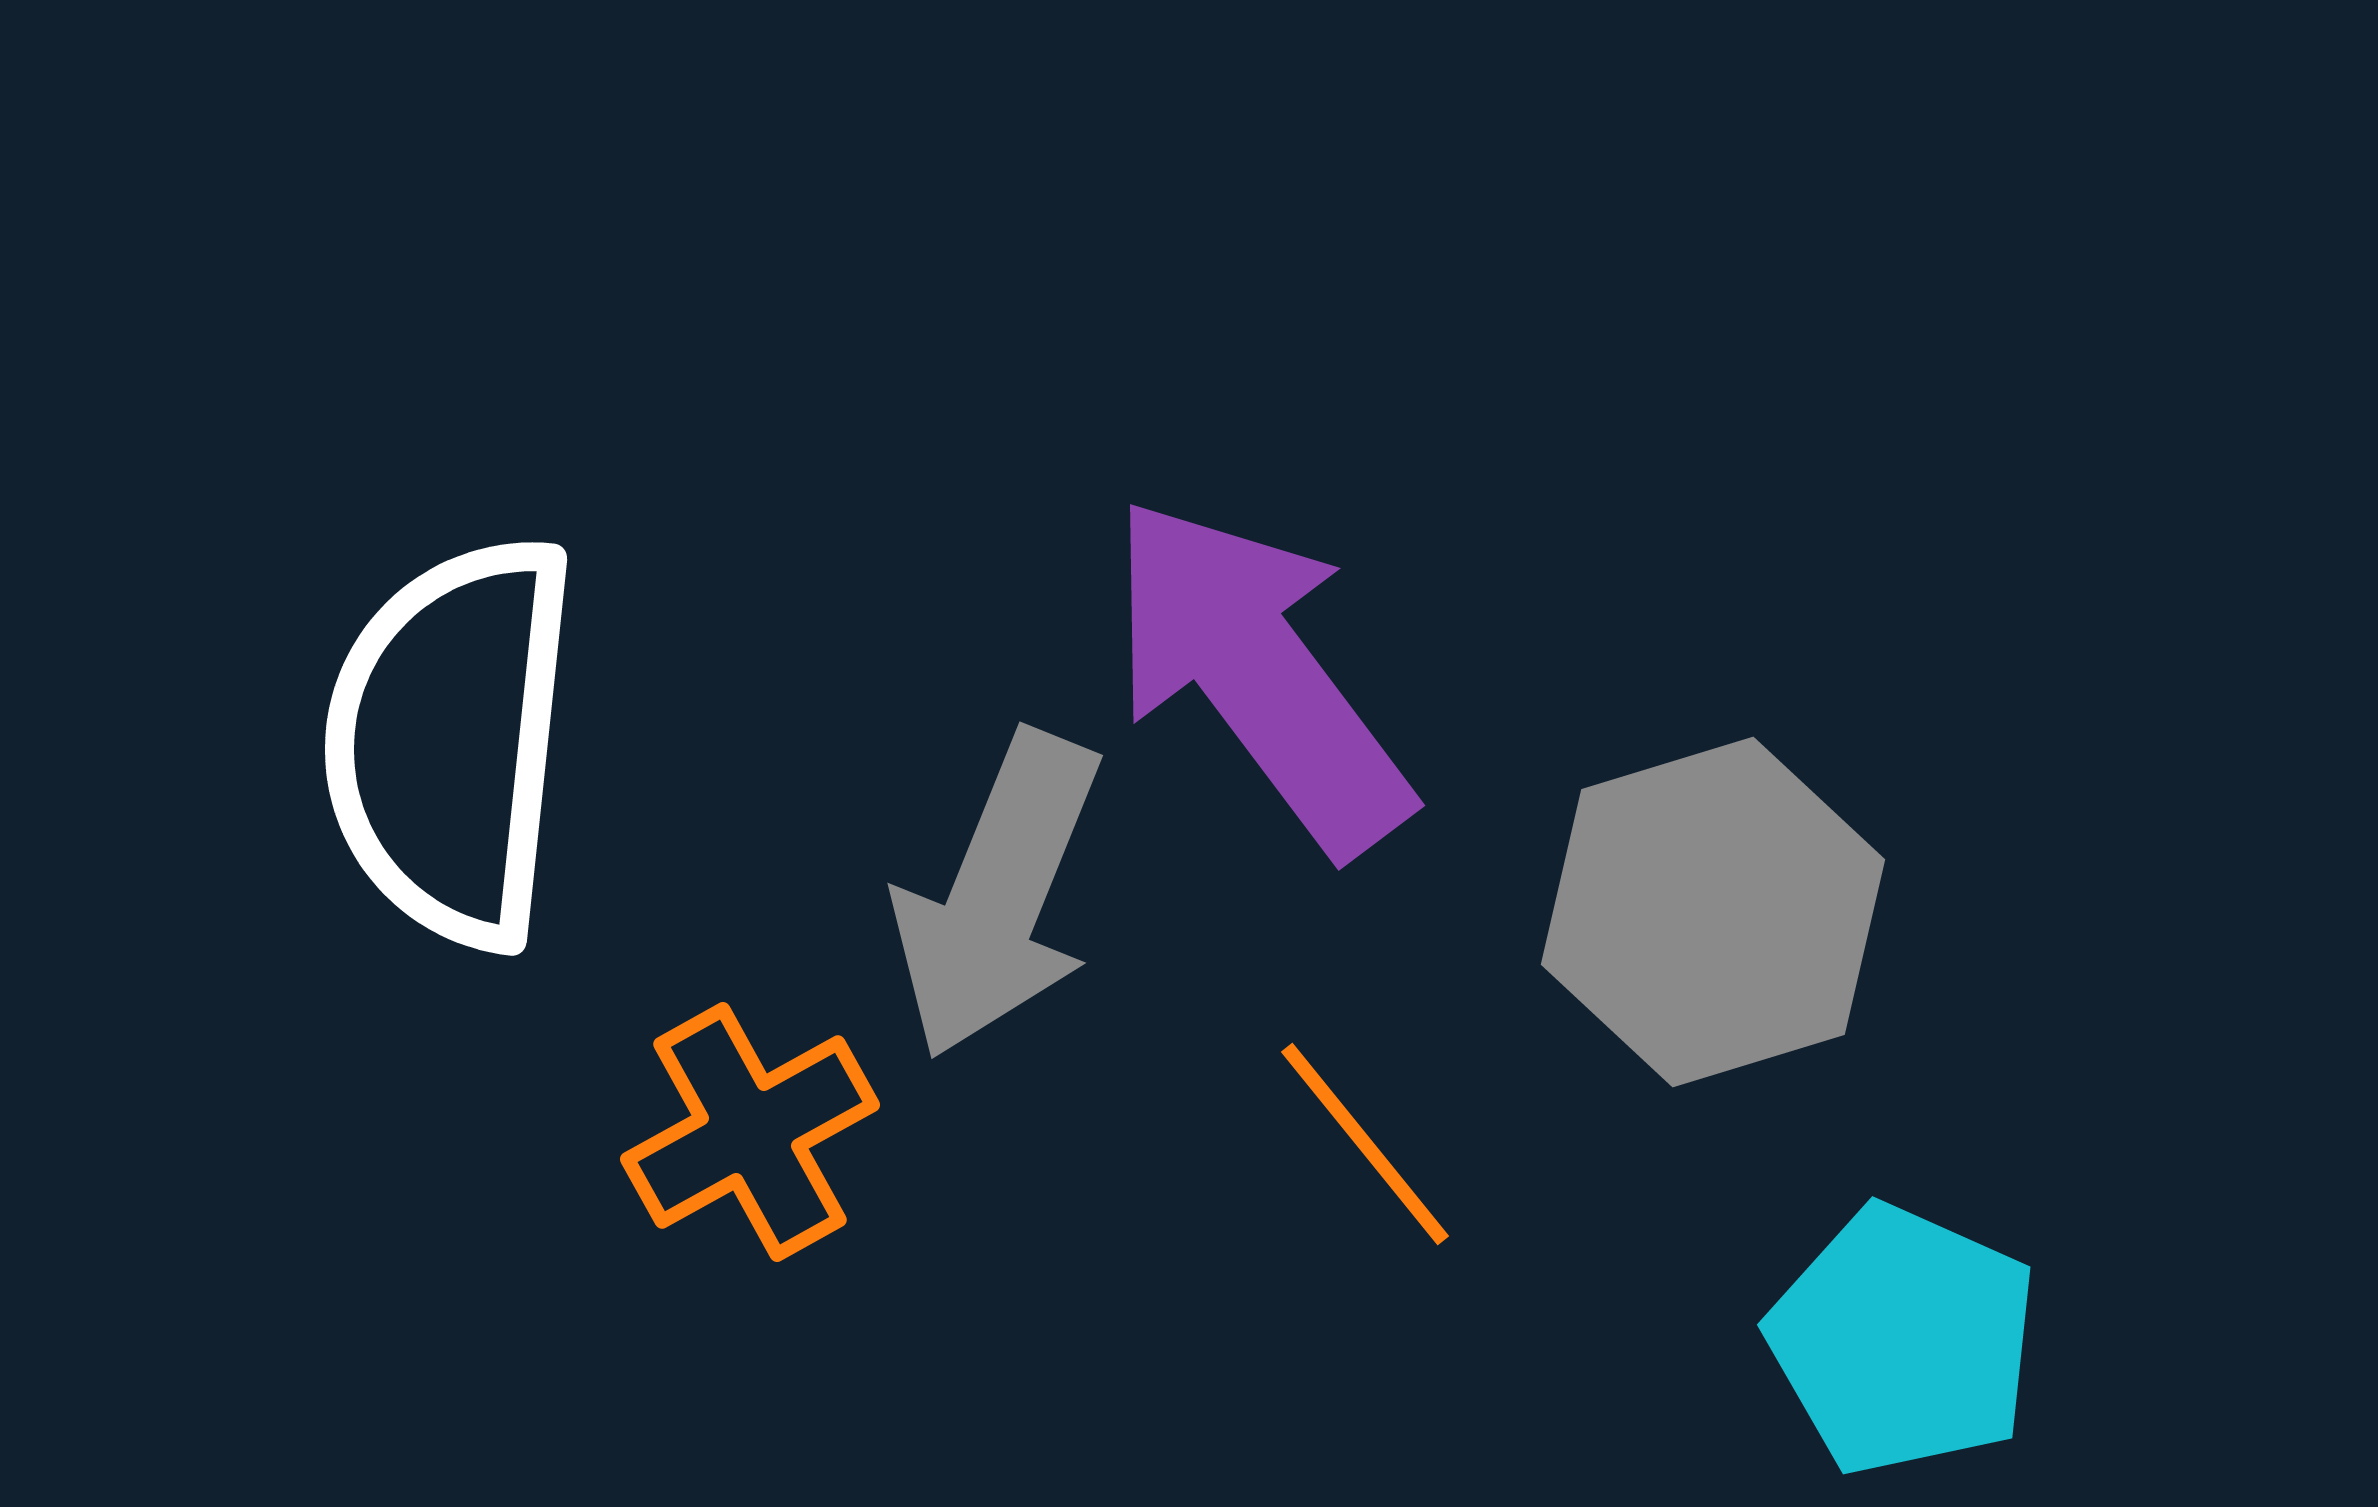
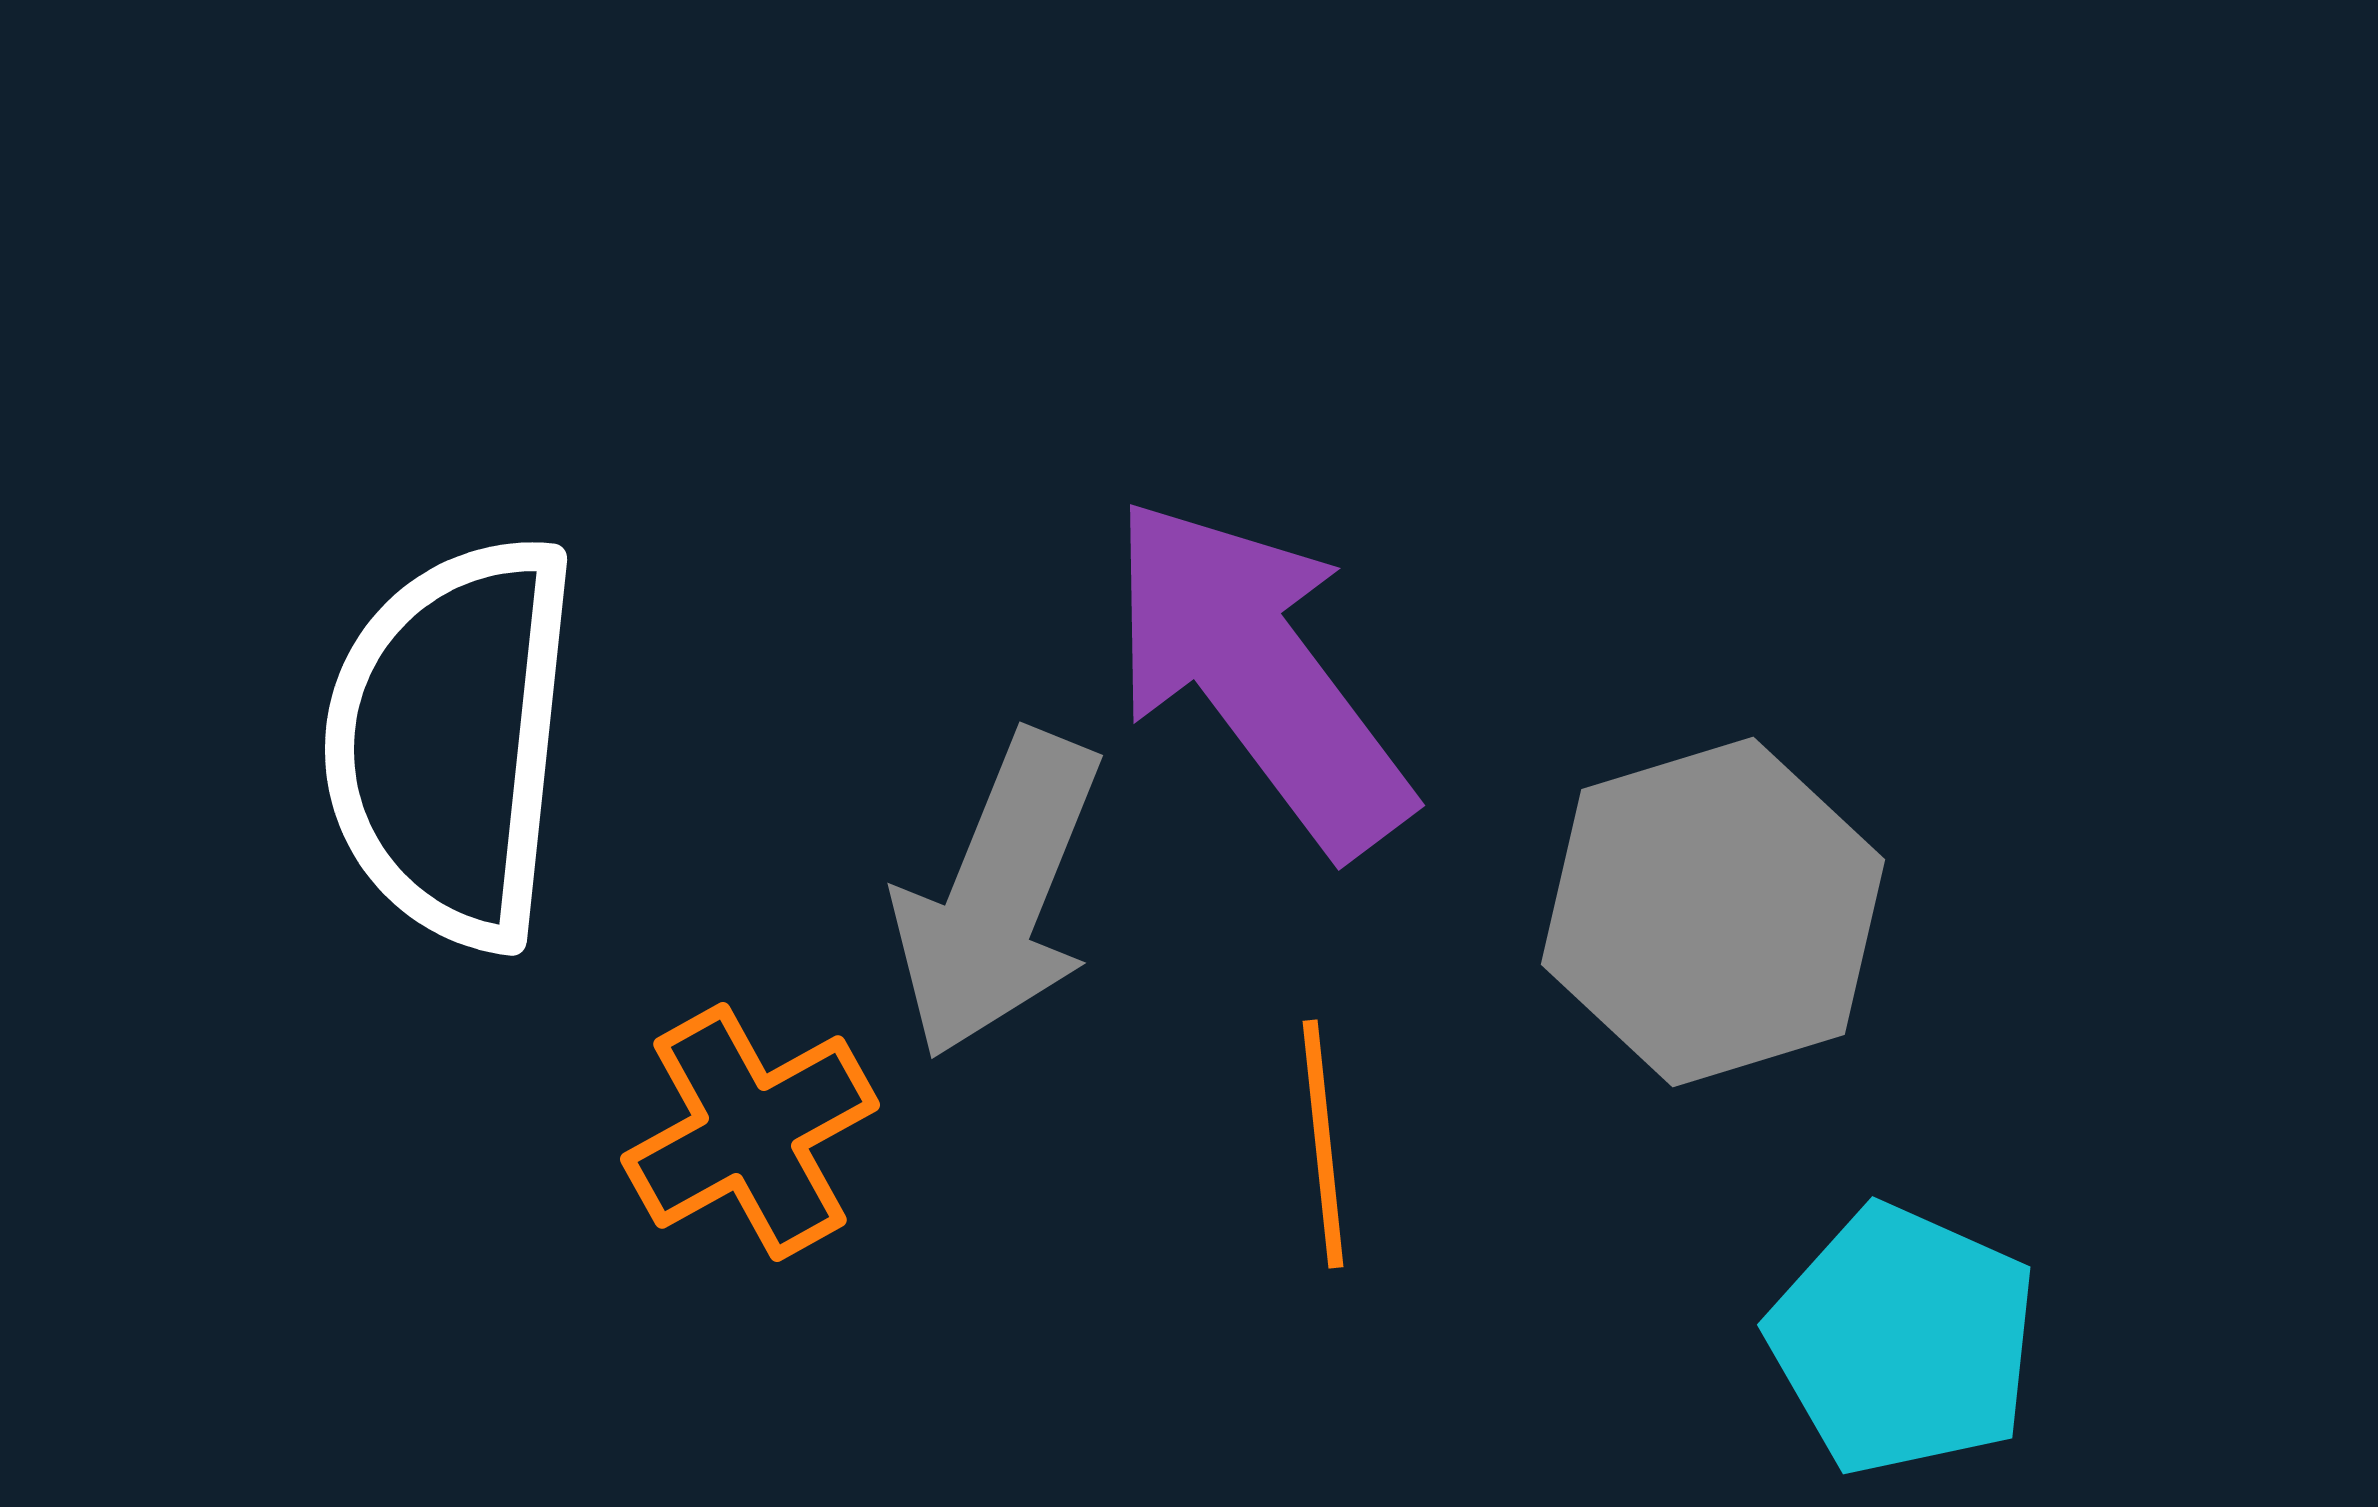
orange line: moved 42 px left; rotated 33 degrees clockwise
